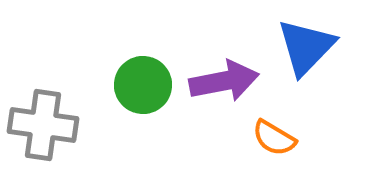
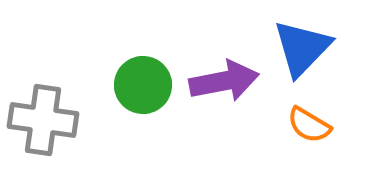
blue triangle: moved 4 px left, 1 px down
gray cross: moved 5 px up
orange semicircle: moved 35 px right, 13 px up
